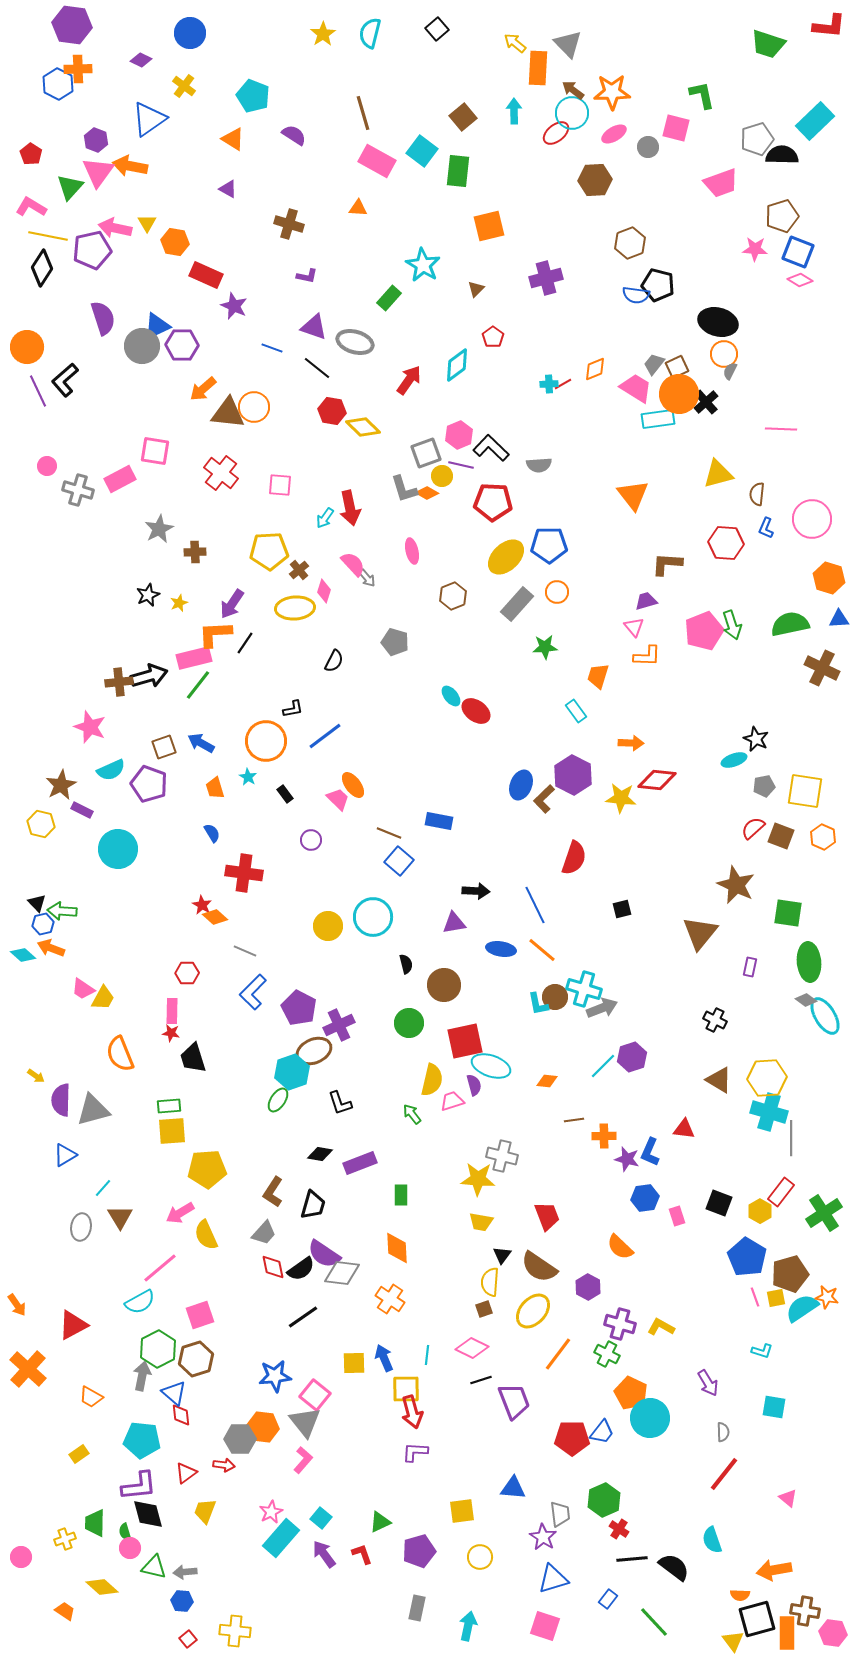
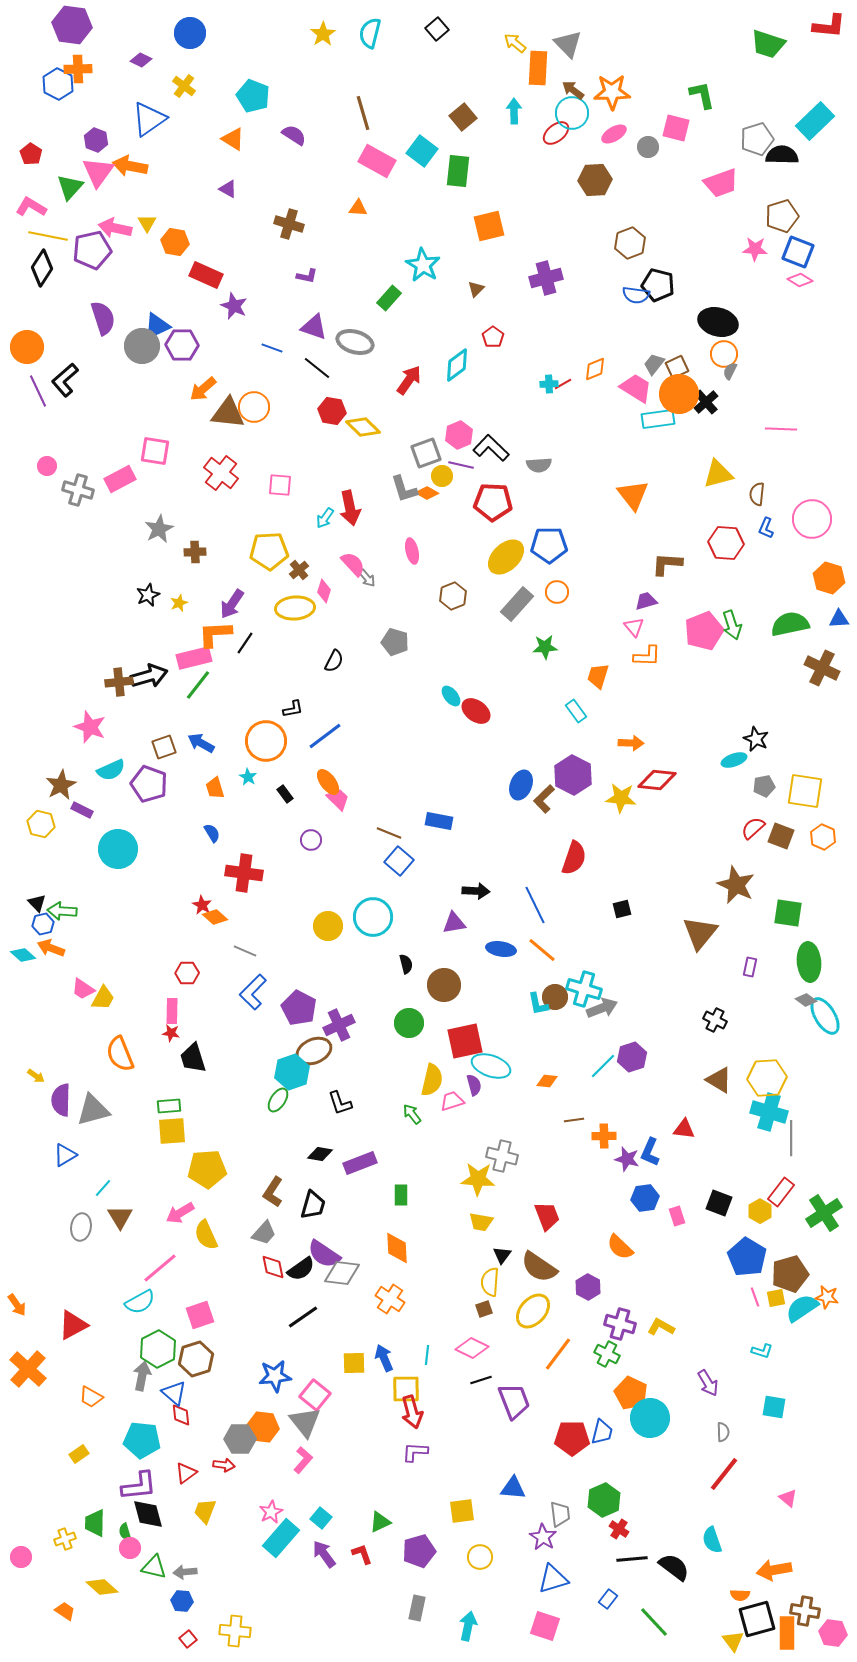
orange ellipse at (353, 785): moved 25 px left, 3 px up
blue trapezoid at (602, 1432): rotated 24 degrees counterclockwise
